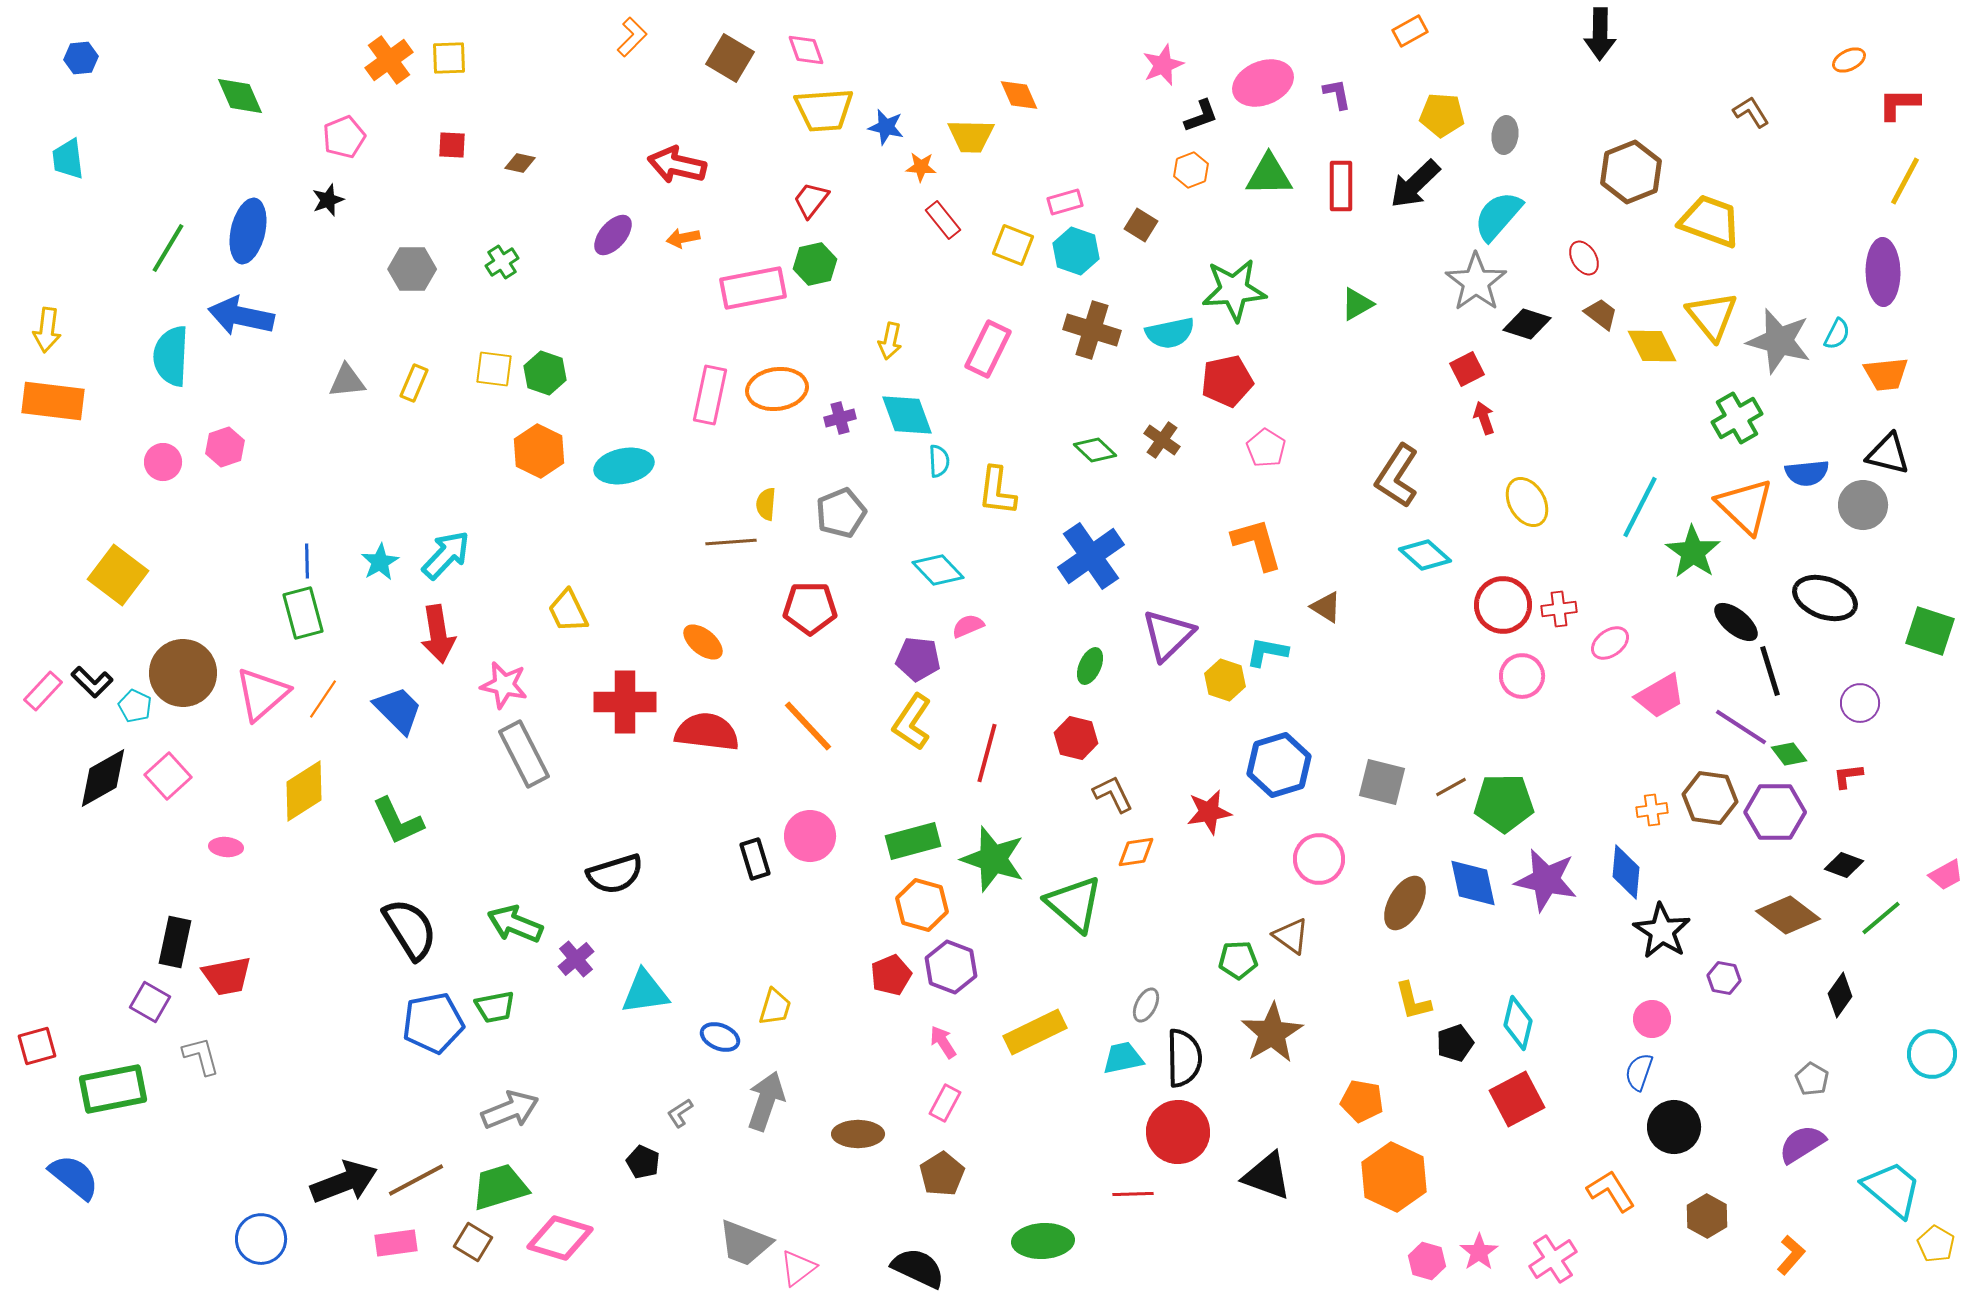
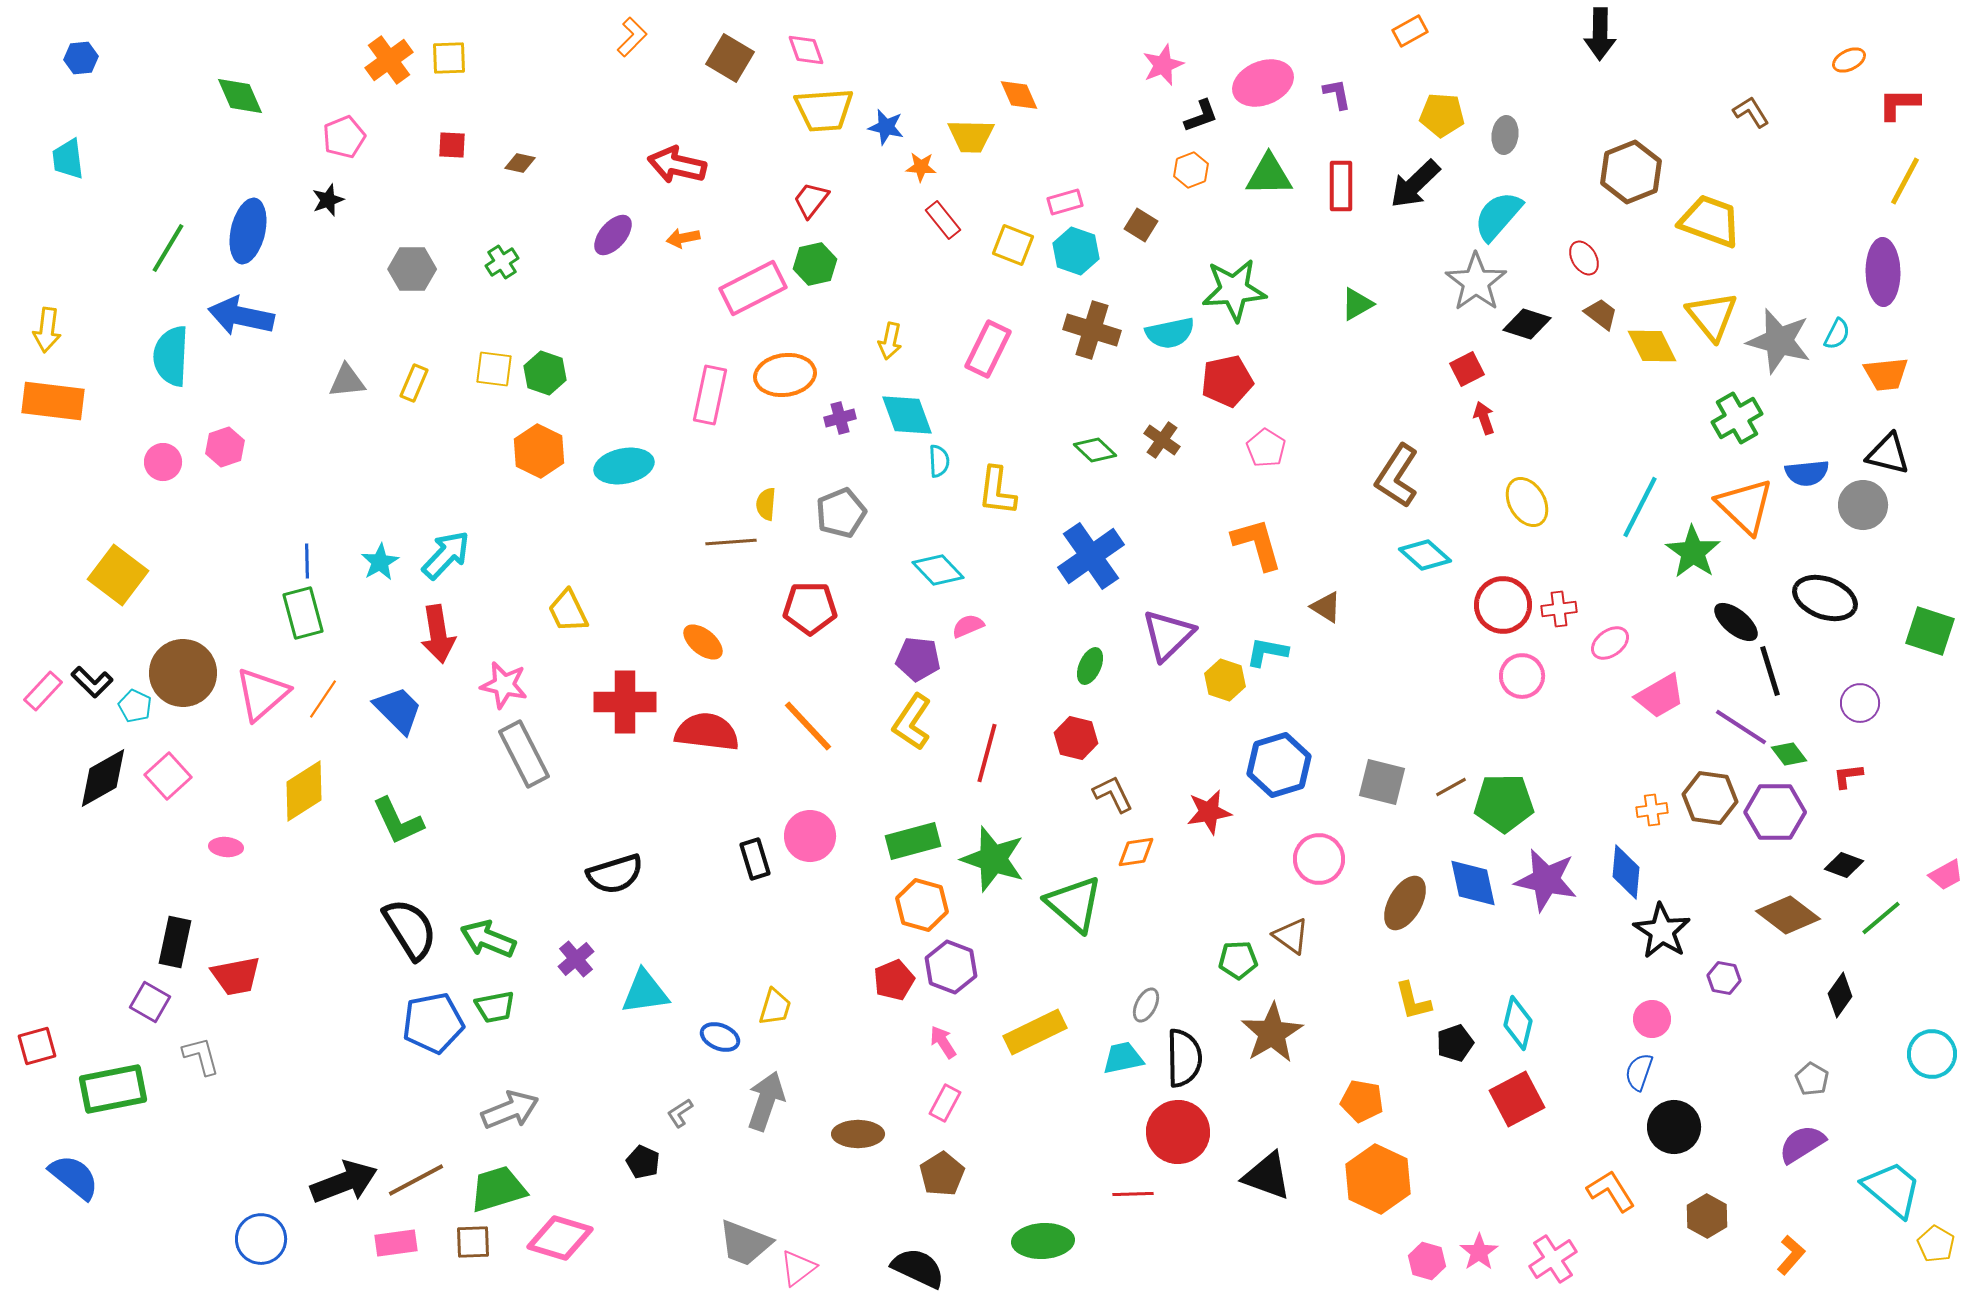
pink rectangle at (753, 288): rotated 16 degrees counterclockwise
orange ellipse at (777, 389): moved 8 px right, 14 px up
green arrow at (515, 924): moved 27 px left, 15 px down
red pentagon at (891, 975): moved 3 px right, 5 px down
red trapezoid at (227, 976): moved 9 px right
orange hexagon at (1394, 1177): moved 16 px left, 2 px down
green trapezoid at (500, 1187): moved 2 px left, 2 px down
brown square at (473, 1242): rotated 33 degrees counterclockwise
